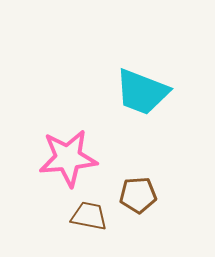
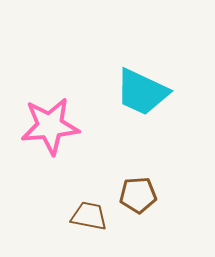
cyan trapezoid: rotated 4 degrees clockwise
pink star: moved 18 px left, 32 px up
